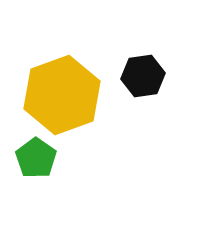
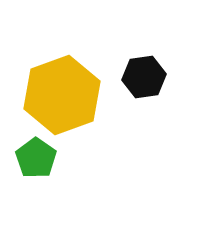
black hexagon: moved 1 px right, 1 px down
